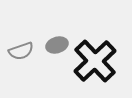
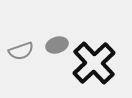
black cross: moved 1 px left, 2 px down
